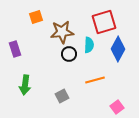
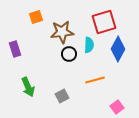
green arrow: moved 3 px right, 2 px down; rotated 30 degrees counterclockwise
